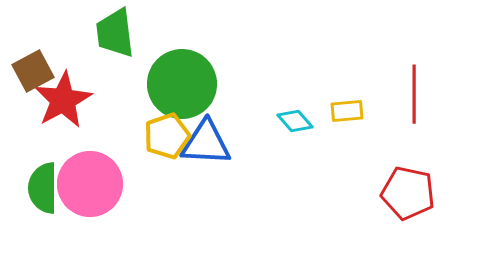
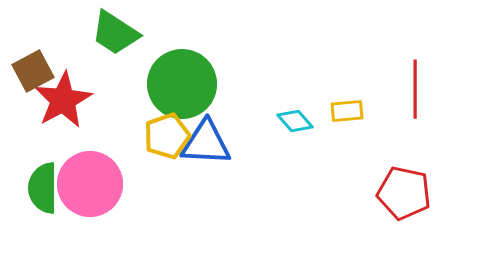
green trapezoid: rotated 50 degrees counterclockwise
red line: moved 1 px right, 5 px up
red pentagon: moved 4 px left
